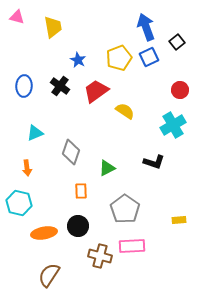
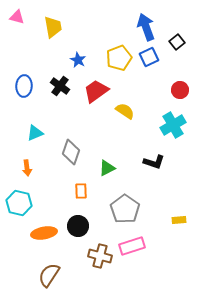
pink rectangle: rotated 15 degrees counterclockwise
